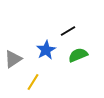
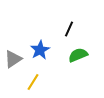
black line: moved 1 px right, 2 px up; rotated 35 degrees counterclockwise
blue star: moved 6 px left
